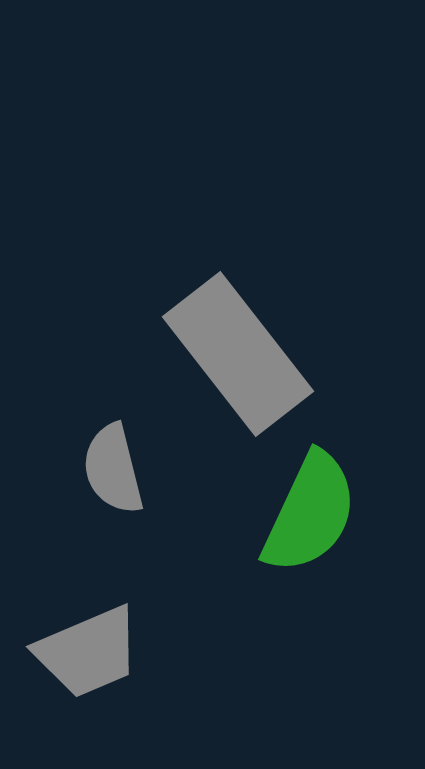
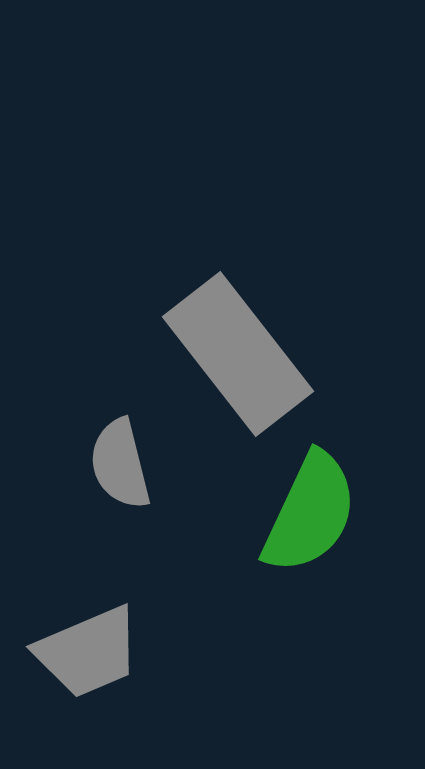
gray semicircle: moved 7 px right, 5 px up
